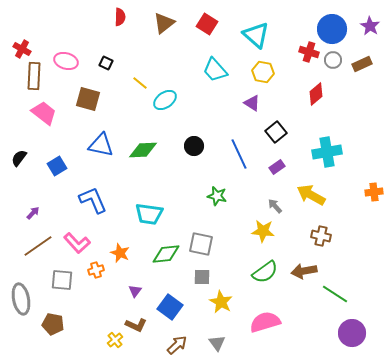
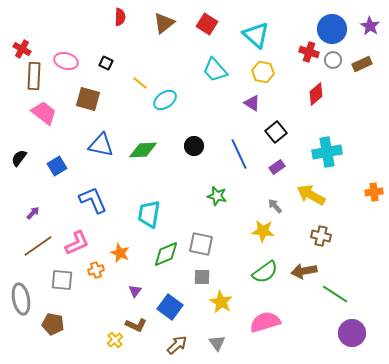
cyan trapezoid at (149, 214): rotated 92 degrees clockwise
pink L-shape at (77, 243): rotated 72 degrees counterclockwise
green diamond at (166, 254): rotated 16 degrees counterclockwise
